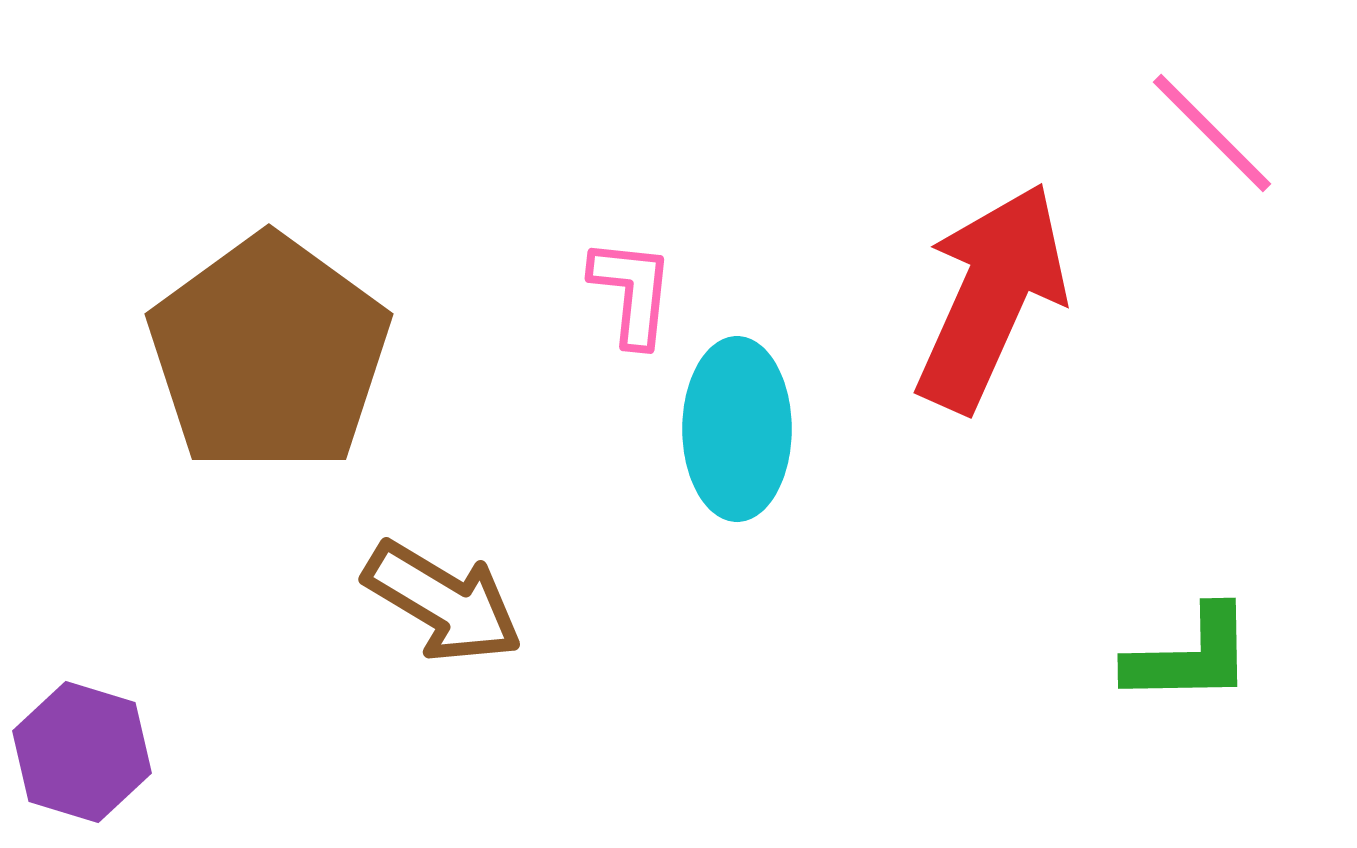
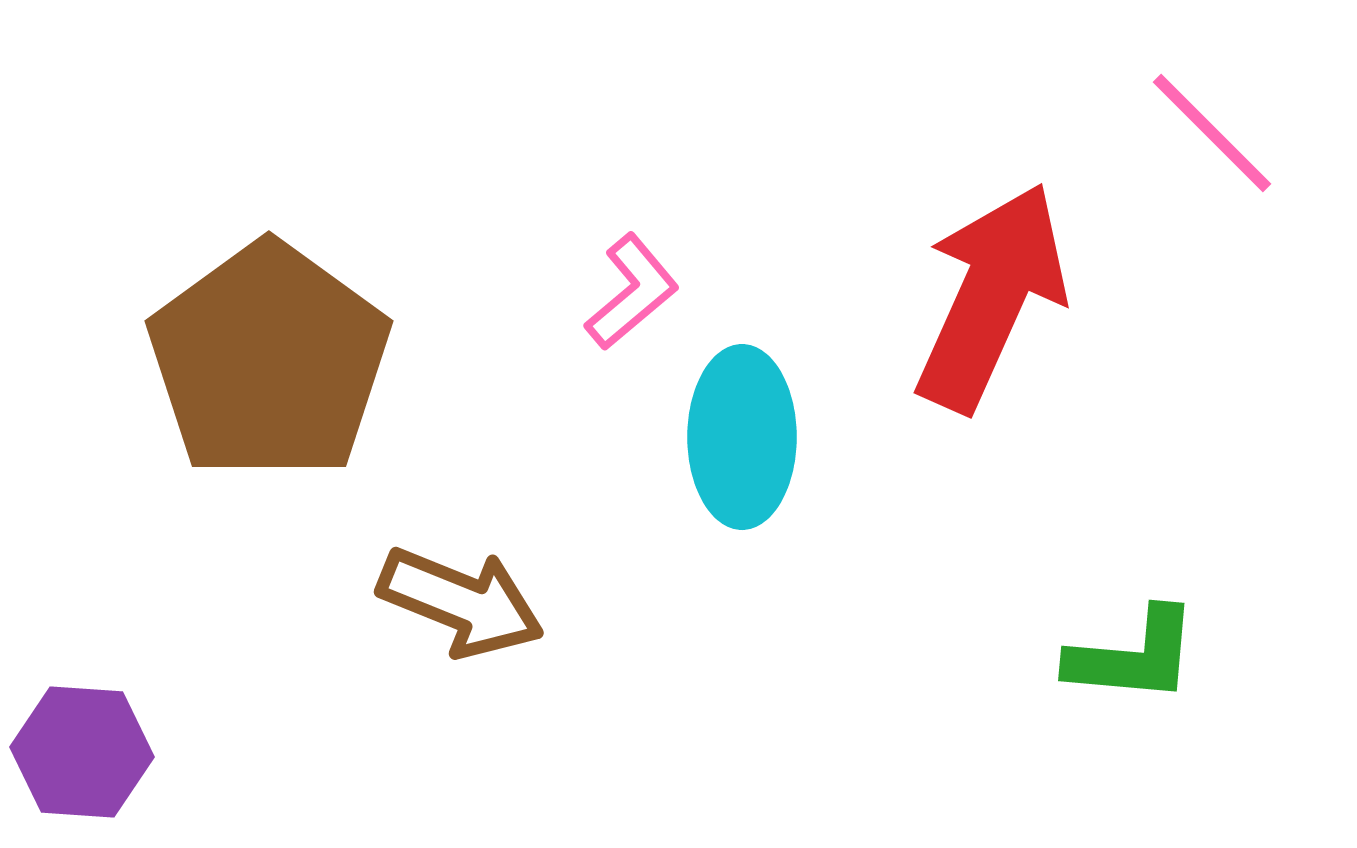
pink L-shape: rotated 44 degrees clockwise
brown pentagon: moved 7 px down
cyan ellipse: moved 5 px right, 8 px down
brown arrow: moved 18 px right; rotated 9 degrees counterclockwise
green L-shape: moved 57 px left; rotated 6 degrees clockwise
purple hexagon: rotated 13 degrees counterclockwise
